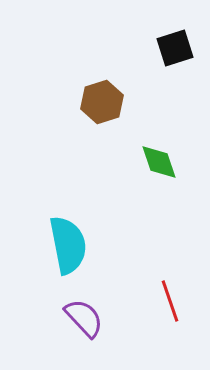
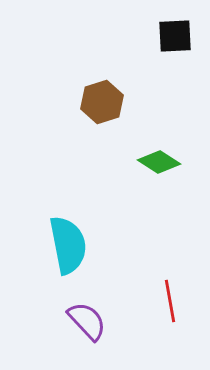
black square: moved 12 px up; rotated 15 degrees clockwise
green diamond: rotated 39 degrees counterclockwise
red line: rotated 9 degrees clockwise
purple semicircle: moved 3 px right, 3 px down
